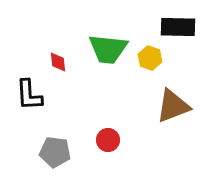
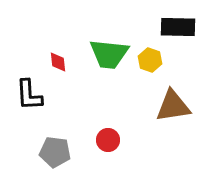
green trapezoid: moved 1 px right, 5 px down
yellow hexagon: moved 2 px down
brown triangle: rotated 12 degrees clockwise
